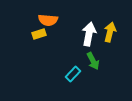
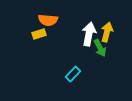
yellow arrow: moved 3 px left
green arrow: moved 7 px right, 13 px up
